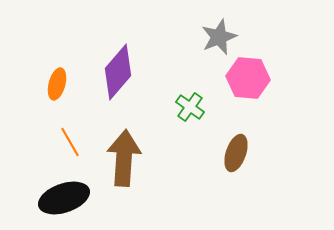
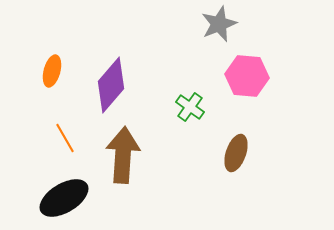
gray star: moved 13 px up
purple diamond: moved 7 px left, 13 px down
pink hexagon: moved 1 px left, 2 px up
orange ellipse: moved 5 px left, 13 px up
orange line: moved 5 px left, 4 px up
brown arrow: moved 1 px left, 3 px up
black ellipse: rotated 12 degrees counterclockwise
